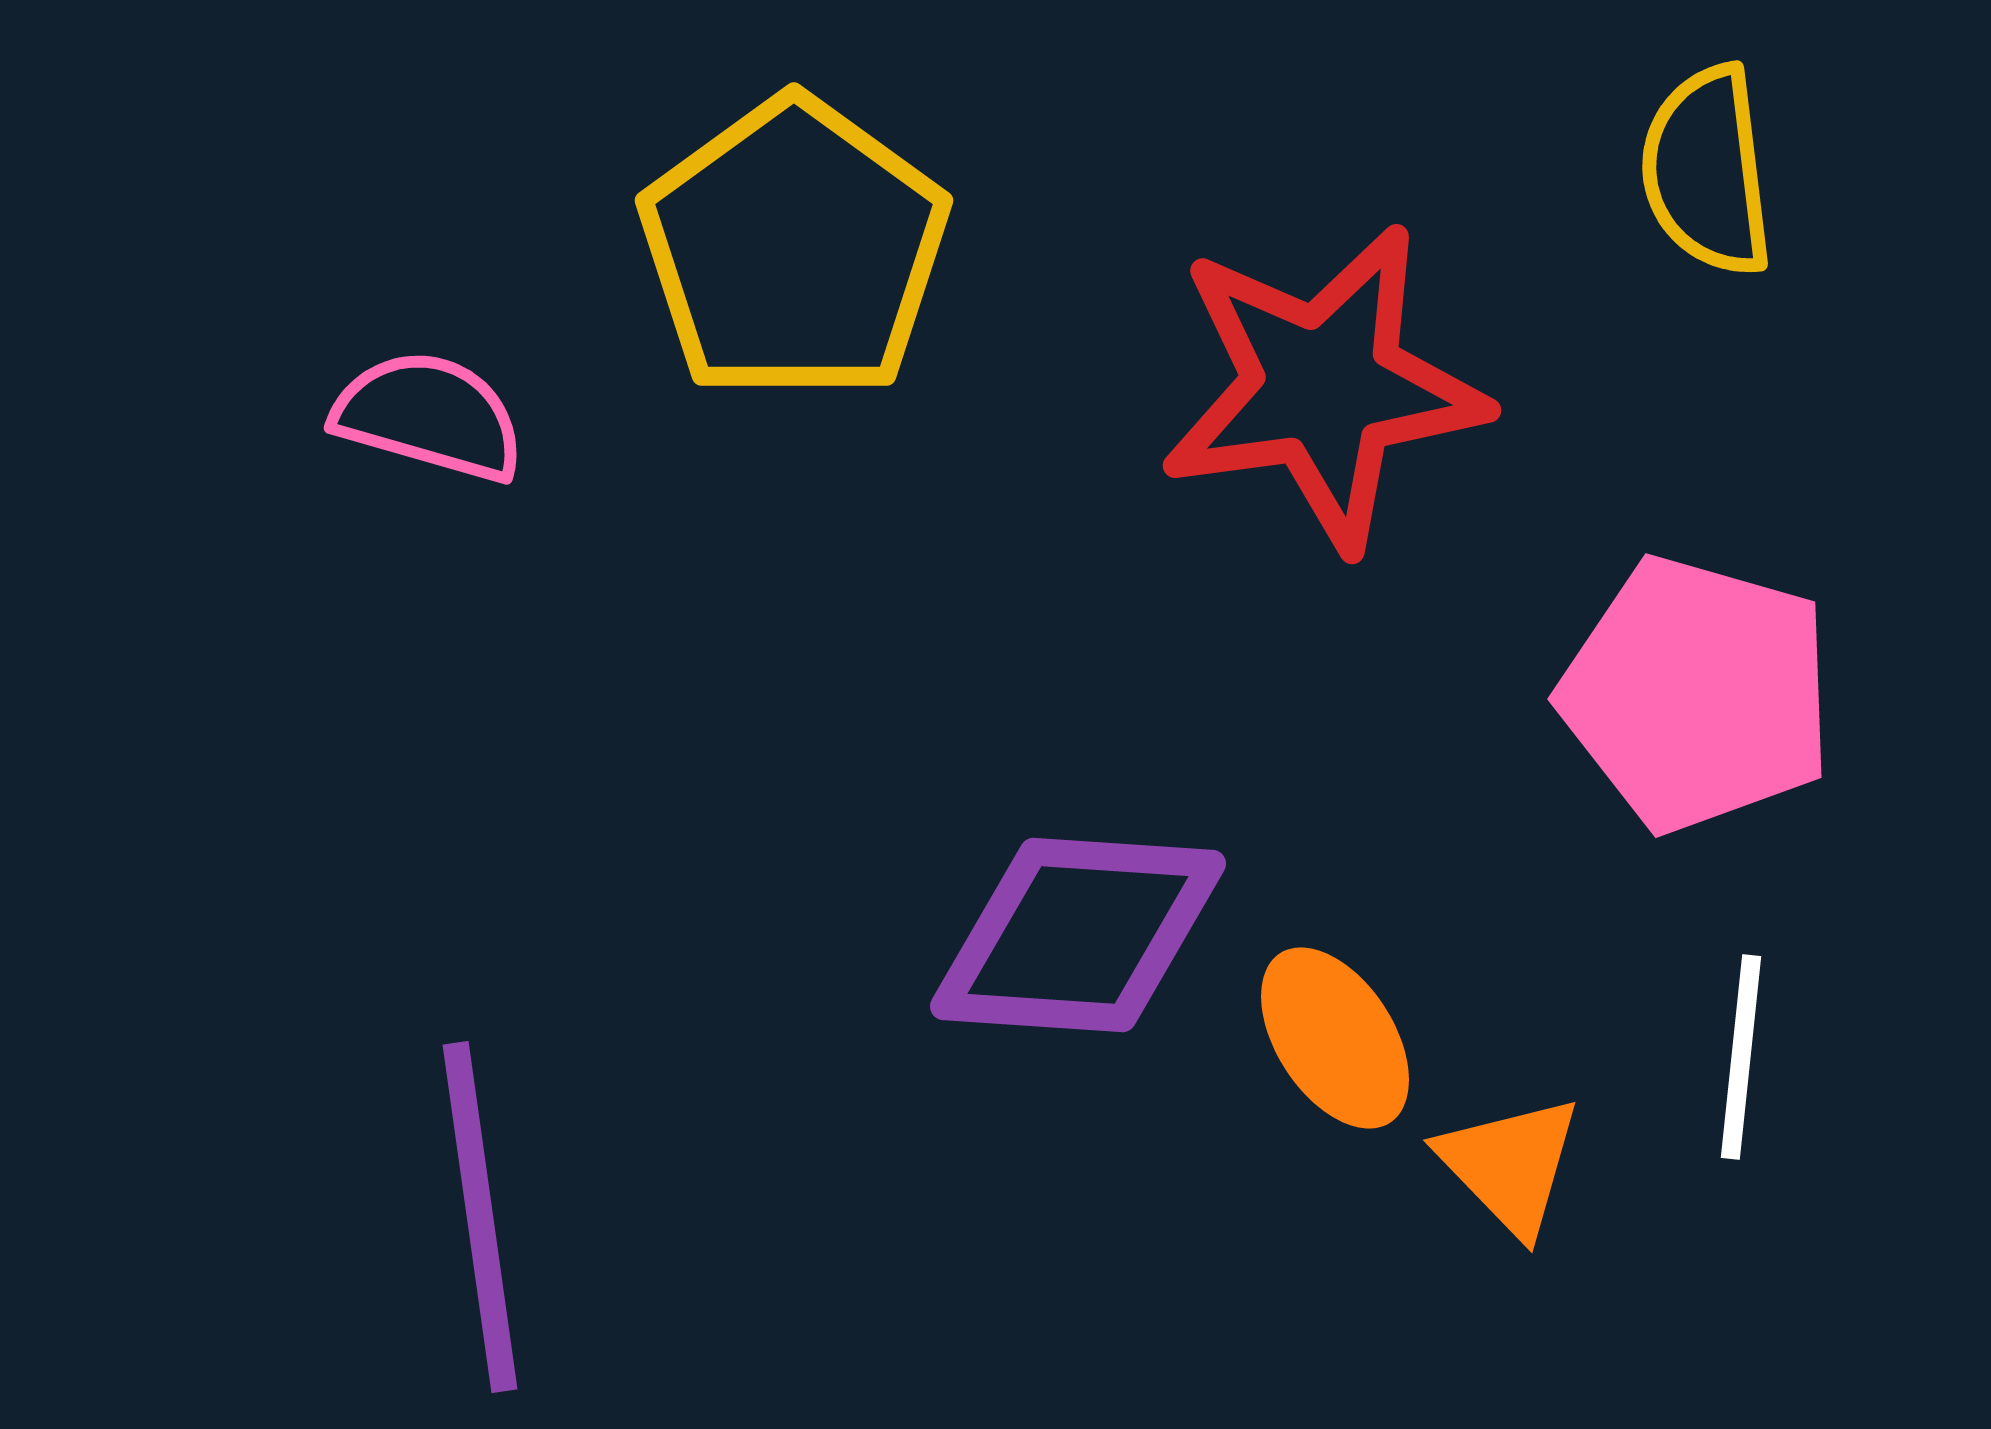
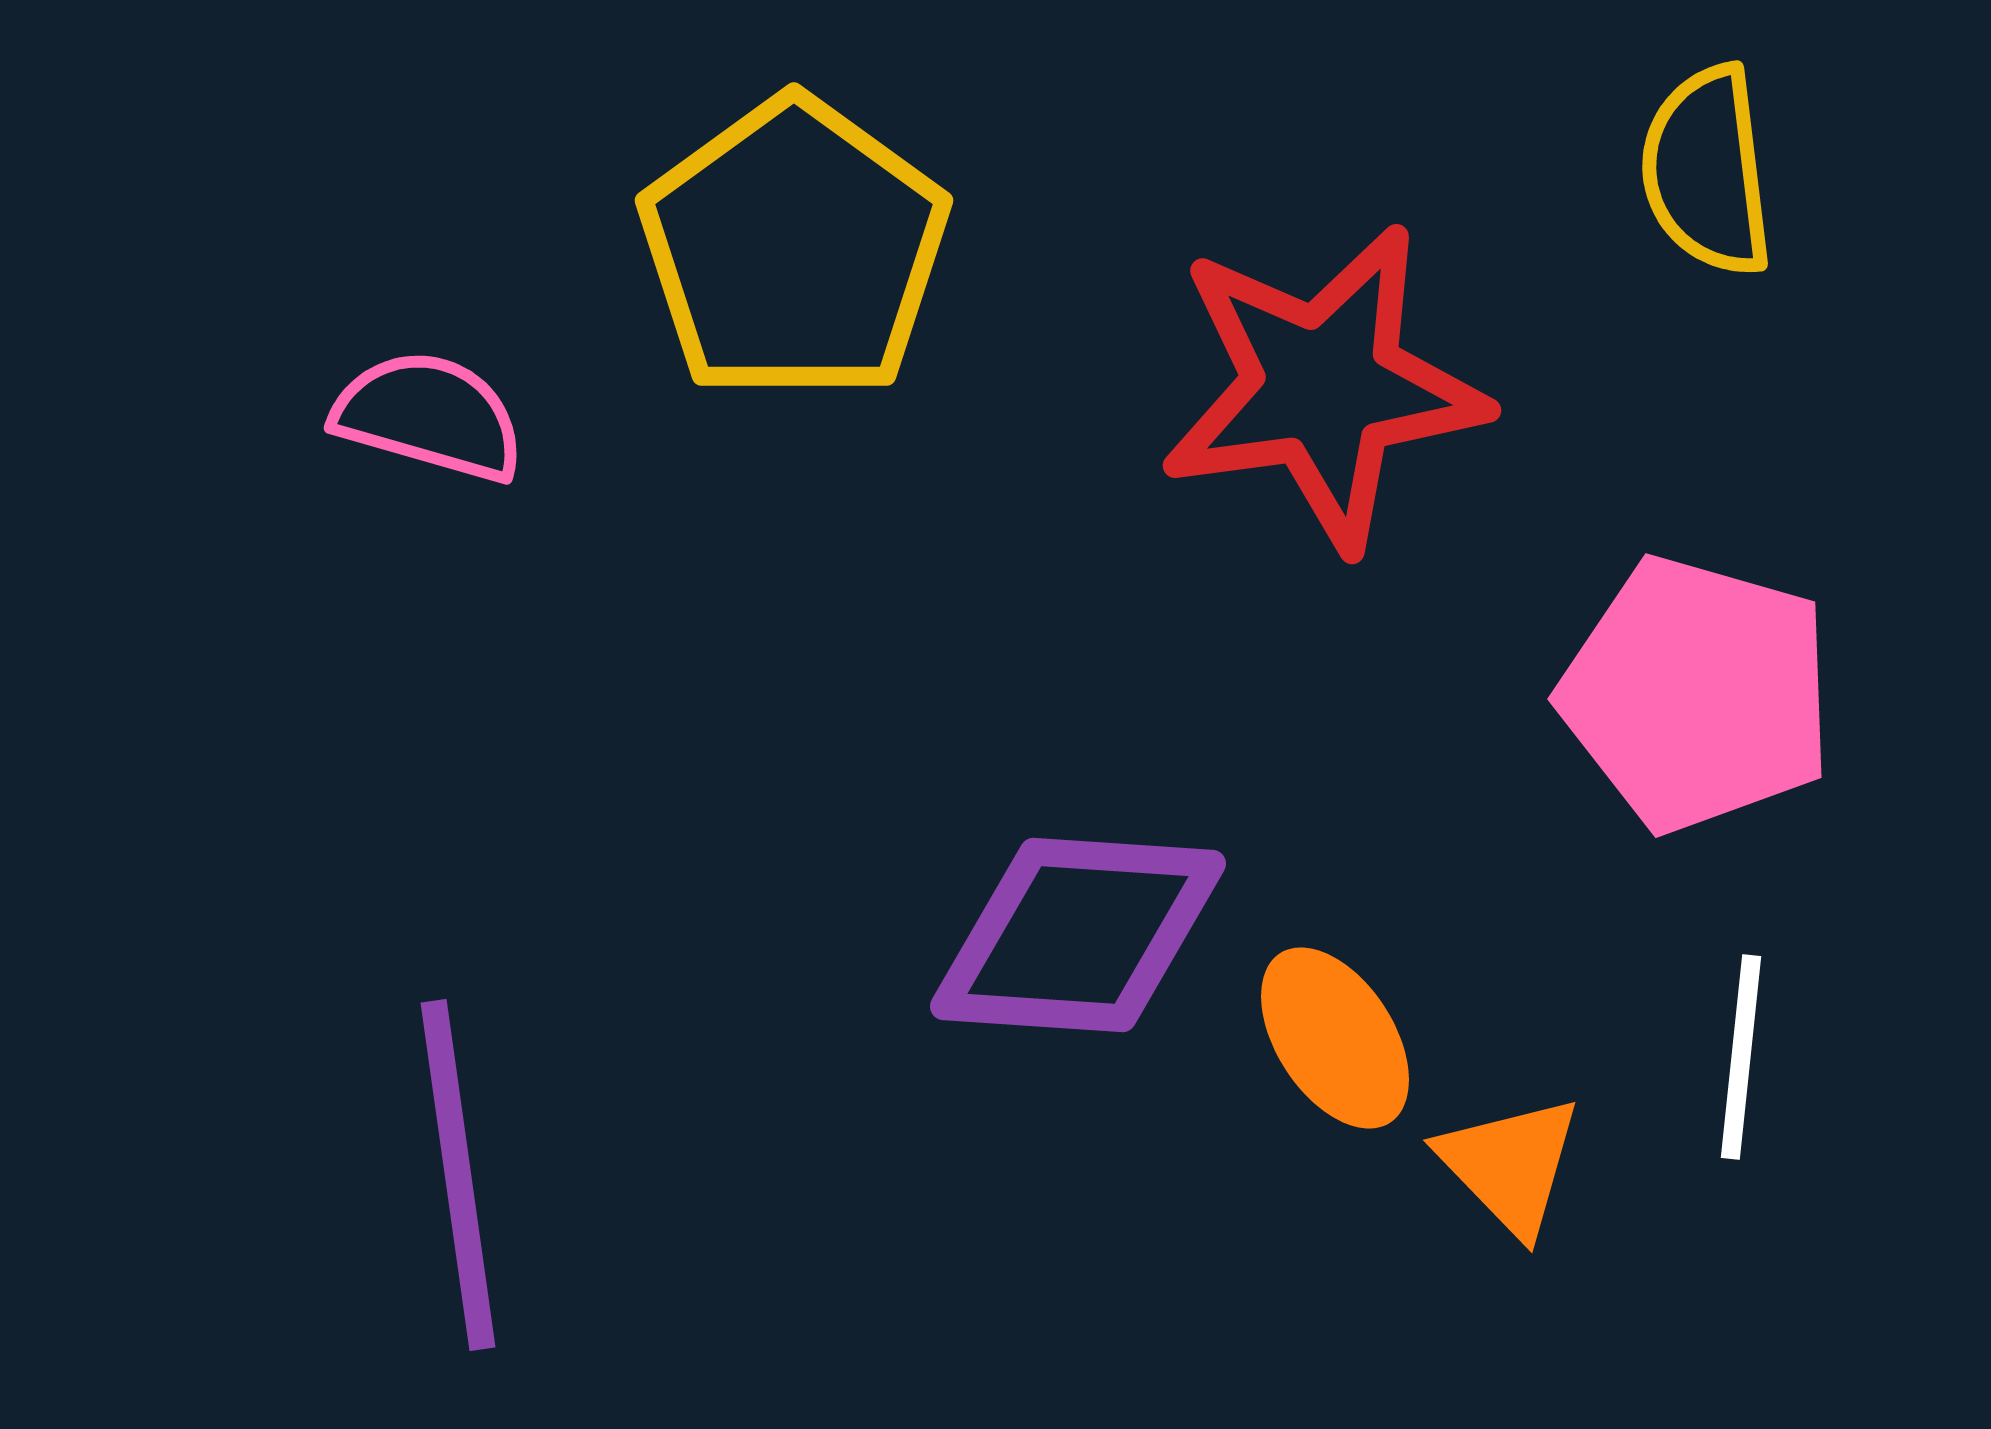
purple line: moved 22 px left, 42 px up
